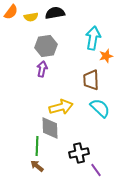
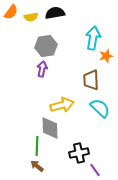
yellow arrow: moved 1 px right, 2 px up
purple line: moved 1 px left
